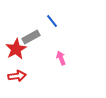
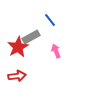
blue line: moved 2 px left, 1 px up
red star: moved 2 px right, 2 px up
pink arrow: moved 5 px left, 7 px up
